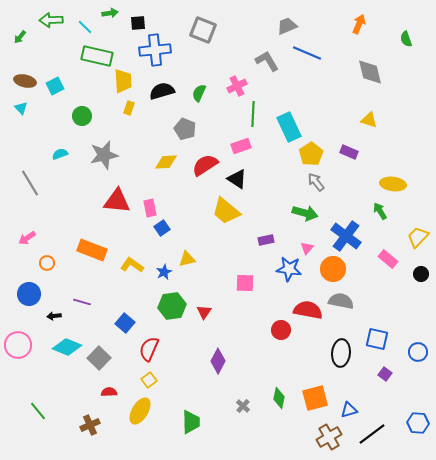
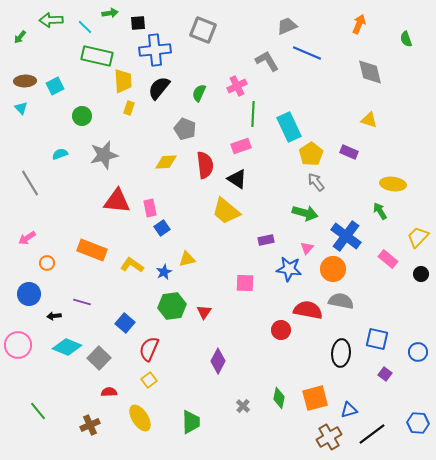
brown ellipse at (25, 81): rotated 15 degrees counterclockwise
black semicircle at (162, 91): moved 3 px left, 3 px up; rotated 35 degrees counterclockwise
red semicircle at (205, 165): rotated 116 degrees clockwise
yellow ellipse at (140, 411): moved 7 px down; rotated 64 degrees counterclockwise
